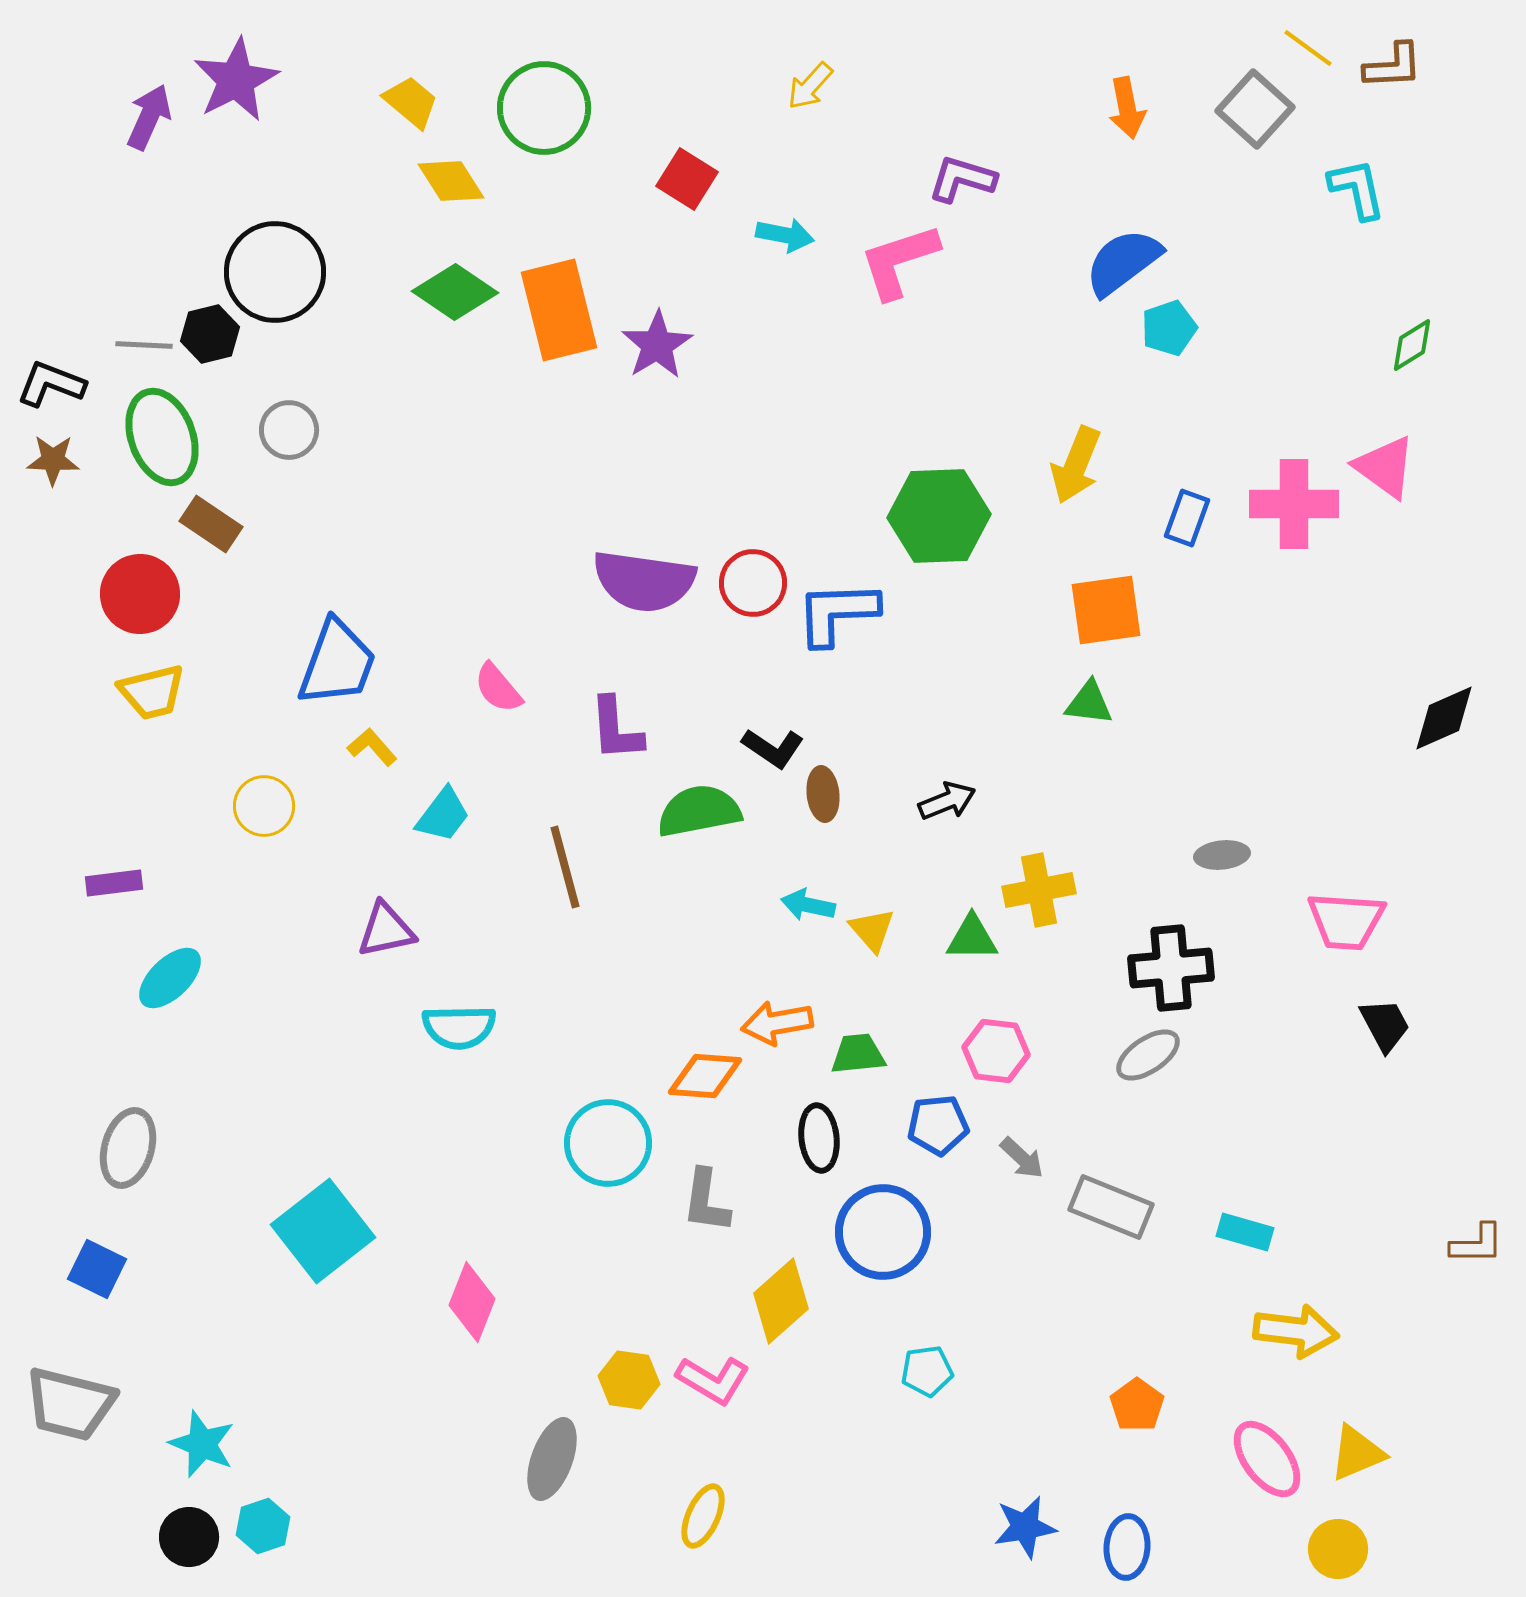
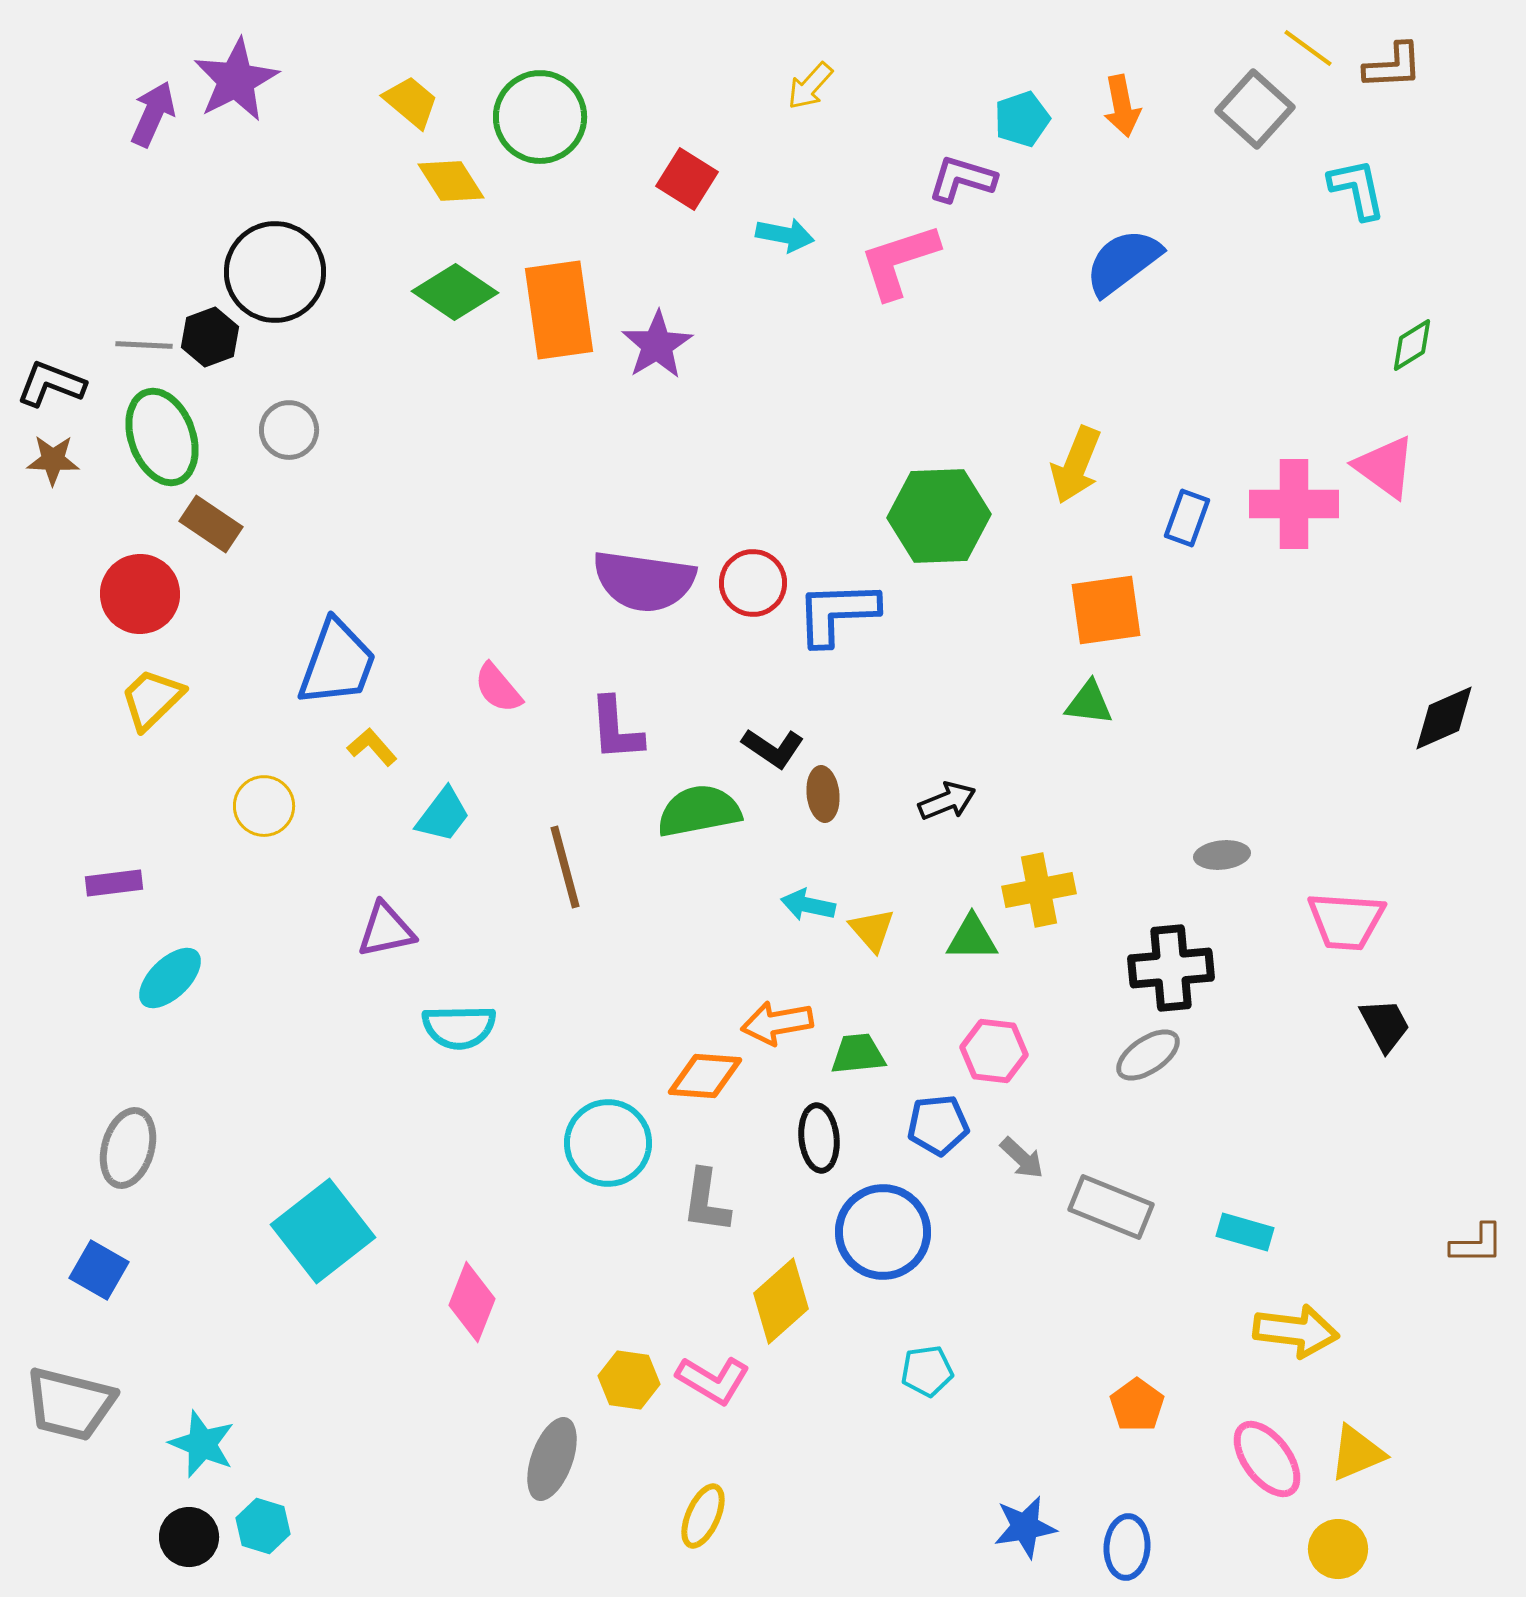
green circle at (544, 108): moved 4 px left, 9 px down
orange arrow at (1127, 108): moved 5 px left, 2 px up
purple arrow at (149, 117): moved 4 px right, 3 px up
orange rectangle at (559, 310): rotated 6 degrees clockwise
cyan pentagon at (1169, 328): moved 147 px left, 209 px up
black hexagon at (210, 334): moved 3 px down; rotated 6 degrees counterclockwise
yellow trapezoid at (152, 692): moved 7 px down; rotated 150 degrees clockwise
pink hexagon at (996, 1051): moved 2 px left
blue square at (97, 1269): moved 2 px right, 1 px down; rotated 4 degrees clockwise
cyan hexagon at (263, 1526): rotated 24 degrees counterclockwise
